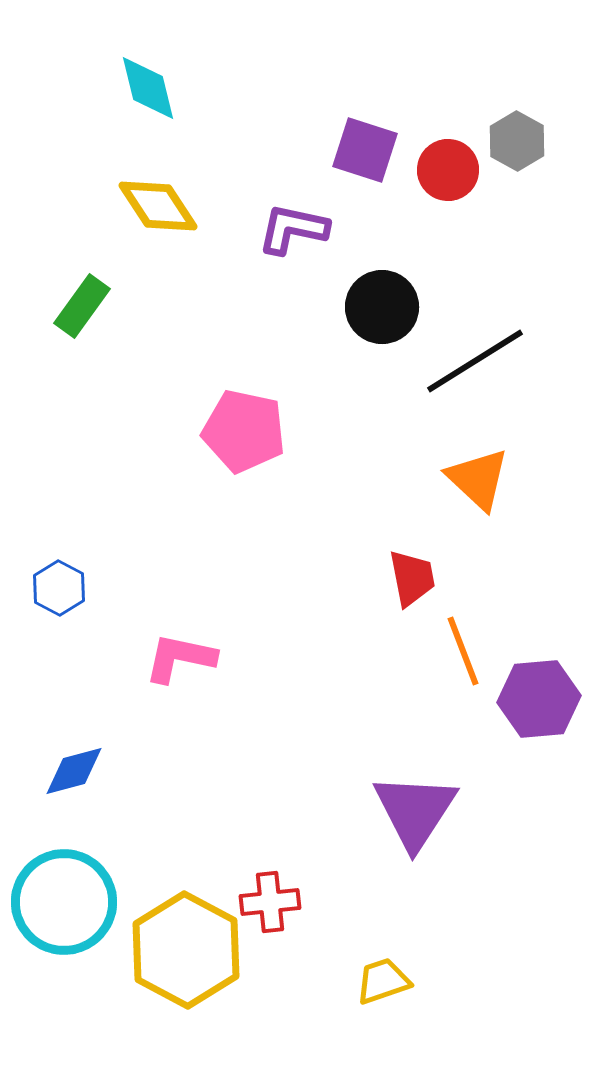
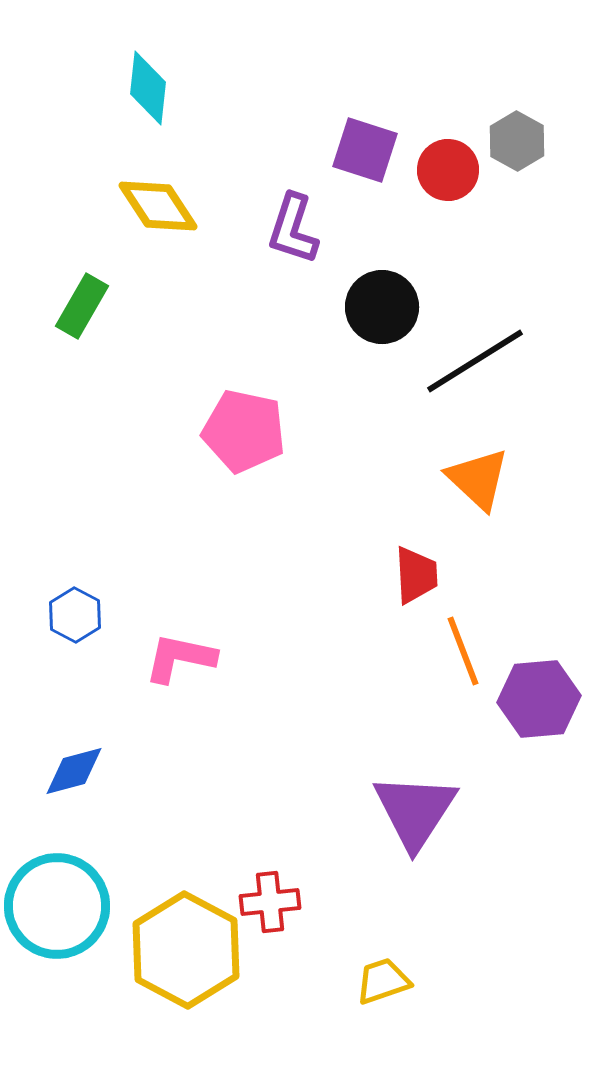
cyan diamond: rotated 20 degrees clockwise
purple L-shape: rotated 84 degrees counterclockwise
green rectangle: rotated 6 degrees counterclockwise
red trapezoid: moved 4 px right, 3 px up; rotated 8 degrees clockwise
blue hexagon: moved 16 px right, 27 px down
cyan circle: moved 7 px left, 4 px down
